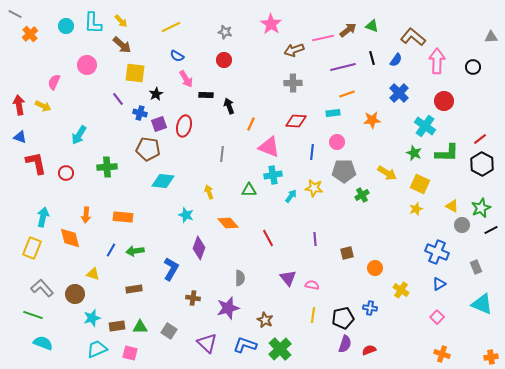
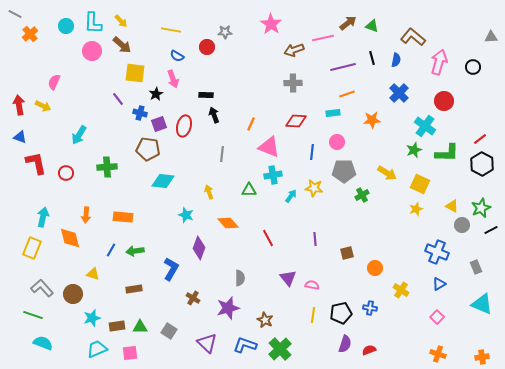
yellow line at (171, 27): moved 3 px down; rotated 36 degrees clockwise
brown arrow at (348, 30): moved 7 px up
gray star at (225, 32): rotated 16 degrees counterclockwise
red circle at (224, 60): moved 17 px left, 13 px up
blue semicircle at (396, 60): rotated 24 degrees counterclockwise
pink arrow at (437, 61): moved 2 px right, 1 px down; rotated 15 degrees clockwise
pink circle at (87, 65): moved 5 px right, 14 px up
pink arrow at (186, 79): moved 13 px left; rotated 12 degrees clockwise
black arrow at (229, 106): moved 15 px left, 9 px down
green star at (414, 153): moved 3 px up; rotated 28 degrees clockwise
brown circle at (75, 294): moved 2 px left
brown cross at (193, 298): rotated 24 degrees clockwise
black pentagon at (343, 318): moved 2 px left, 5 px up
pink square at (130, 353): rotated 21 degrees counterclockwise
orange cross at (442, 354): moved 4 px left
orange cross at (491, 357): moved 9 px left
